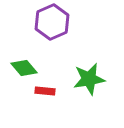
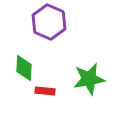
purple hexagon: moved 3 px left; rotated 12 degrees counterclockwise
green diamond: rotated 44 degrees clockwise
